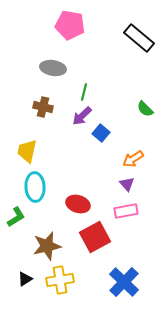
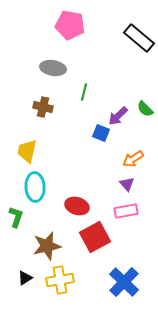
purple arrow: moved 36 px right
blue square: rotated 18 degrees counterclockwise
red ellipse: moved 1 px left, 2 px down
green L-shape: rotated 40 degrees counterclockwise
black triangle: moved 1 px up
